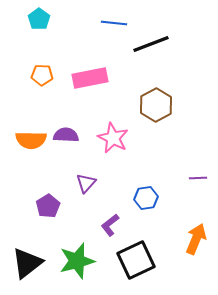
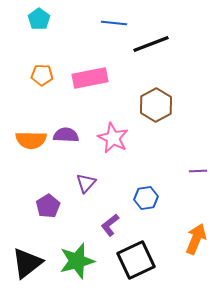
purple line: moved 7 px up
